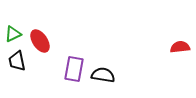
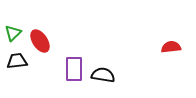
green triangle: moved 1 px up; rotated 18 degrees counterclockwise
red semicircle: moved 9 px left
black trapezoid: rotated 95 degrees clockwise
purple rectangle: rotated 10 degrees counterclockwise
